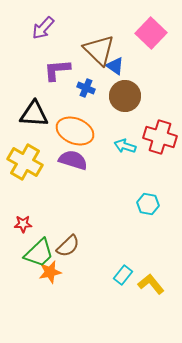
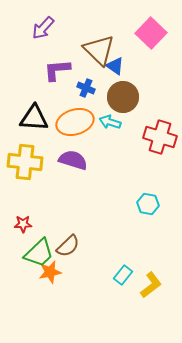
brown circle: moved 2 px left, 1 px down
black triangle: moved 4 px down
orange ellipse: moved 9 px up; rotated 39 degrees counterclockwise
cyan arrow: moved 15 px left, 24 px up
yellow cross: rotated 24 degrees counterclockwise
yellow L-shape: moved 1 px down; rotated 92 degrees clockwise
